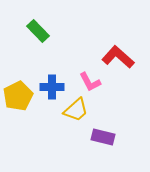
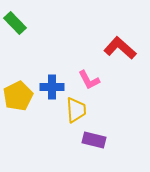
green rectangle: moved 23 px left, 8 px up
red L-shape: moved 2 px right, 9 px up
pink L-shape: moved 1 px left, 2 px up
yellow trapezoid: rotated 52 degrees counterclockwise
purple rectangle: moved 9 px left, 3 px down
